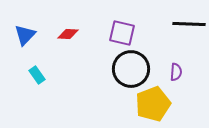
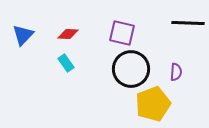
black line: moved 1 px left, 1 px up
blue triangle: moved 2 px left
cyan rectangle: moved 29 px right, 12 px up
